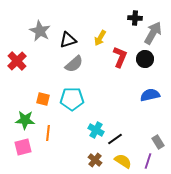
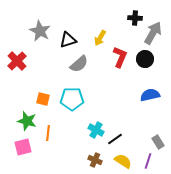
gray semicircle: moved 5 px right
green star: moved 2 px right, 1 px down; rotated 12 degrees clockwise
brown cross: rotated 16 degrees counterclockwise
